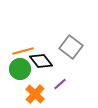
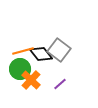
gray square: moved 12 px left, 3 px down
black diamond: moved 7 px up
orange cross: moved 4 px left, 14 px up
